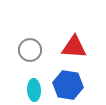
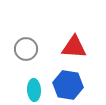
gray circle: moved 4 px left, 1 px up
